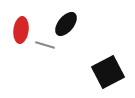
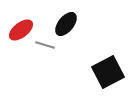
red ellipse: rotated 45 degrees clockwise
